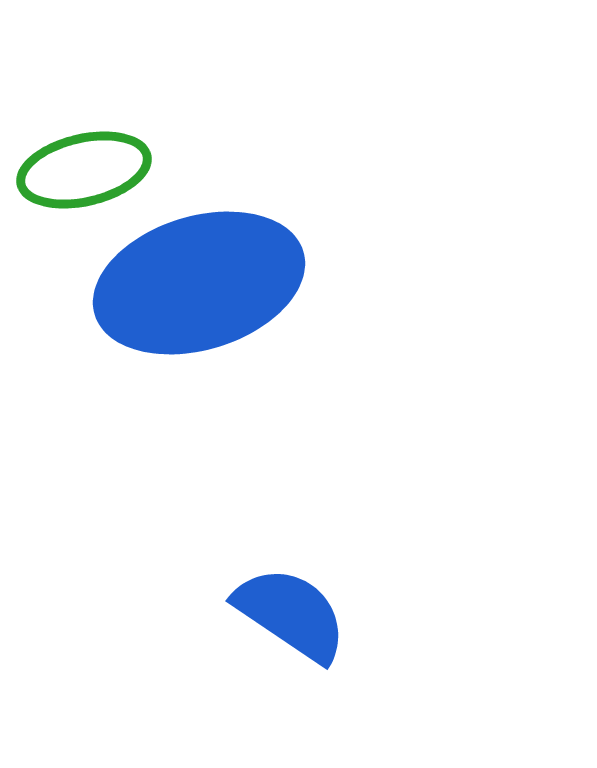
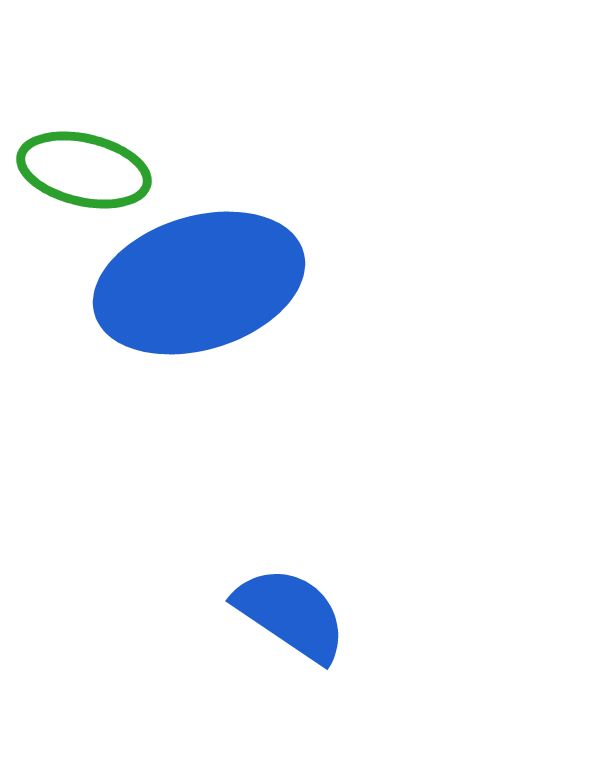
green ellipse: rotated 26 degrees clockwise
